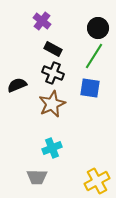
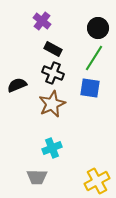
green line: moved 2 px down
